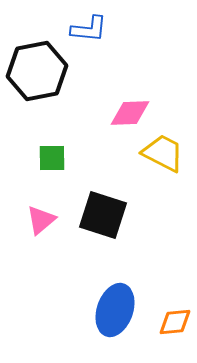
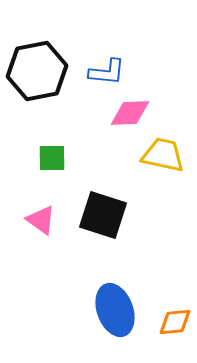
blue L-shape: moved 18 px right, 43 px down
yellow trapezoid: moved 2 px down; rotated 15 degrees counterclockwise
pink triangle: rotated 44 degrees counterclockwise
blue ellipse: rotated 39 degrees counterclockwise
